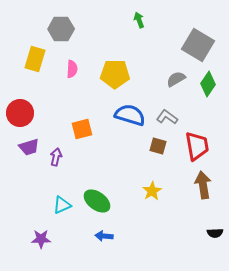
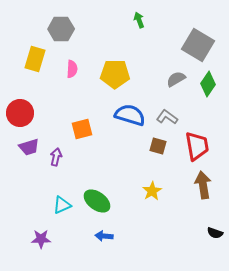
black semicircle: rotated 21 degrees clockwise
